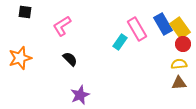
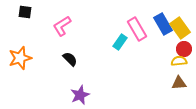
red circle: moved 1 px right, 5 px down
yellow semicircle: moved 3 px up
